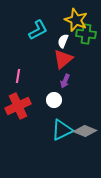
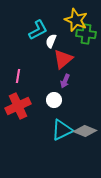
white semicircle: moved 12 px left
